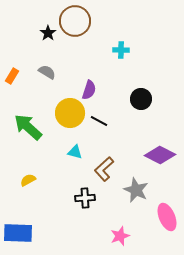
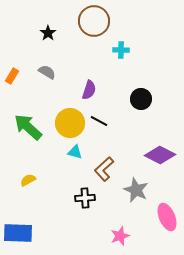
brown circle: moved 19 px right
yellow circle: moved 10 px down
